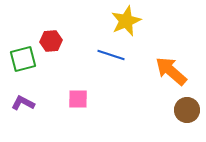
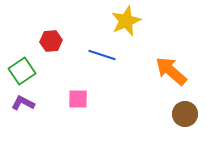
blue line: moved 9 px left
green square: moved 1 px left, 12 px down; rotated 20 degrees counterclockwise
brown circle: moved 2 px left, 4 px down
